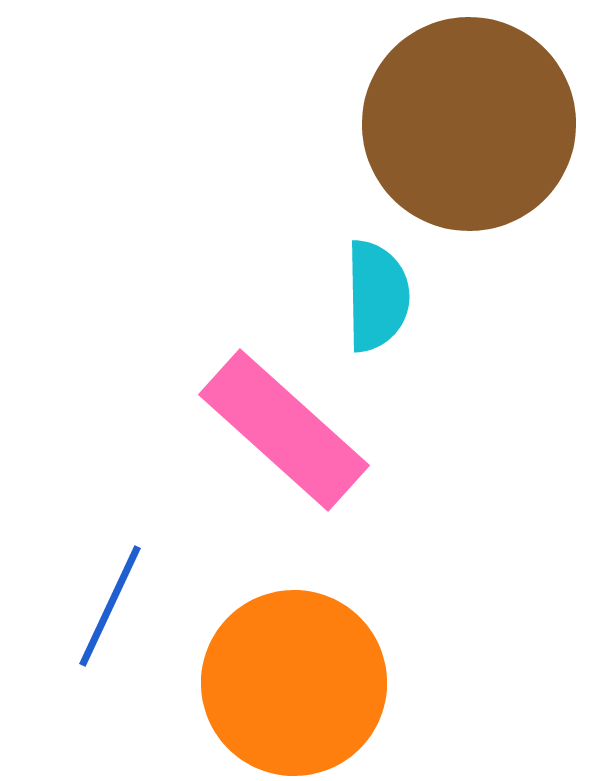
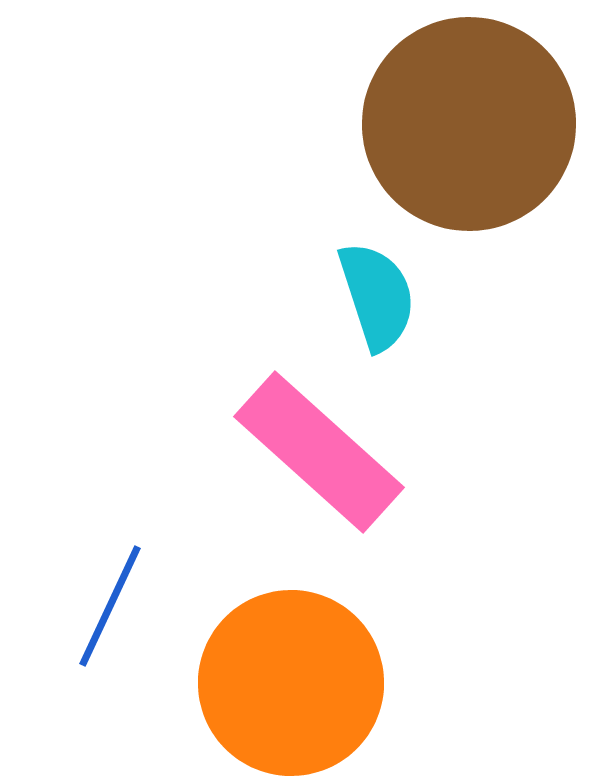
cyan semicircle: rotated 17 degrees counterclockwise
pink rectangle: moved 35 px right, 22 px down
orange circle: moved 3 px left
